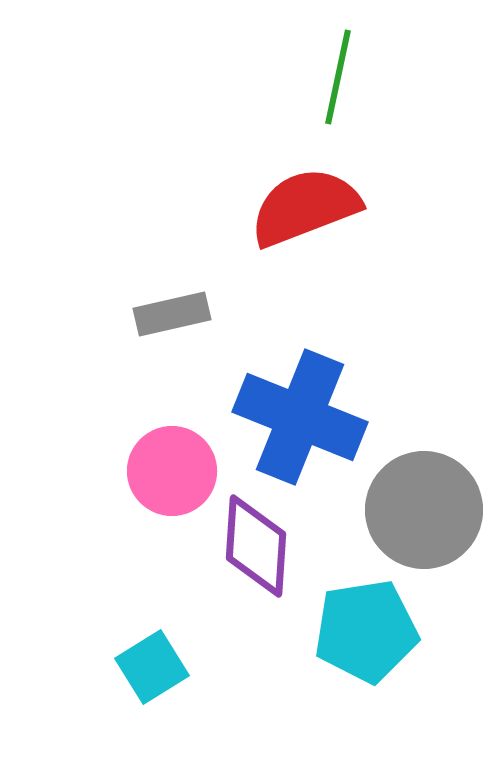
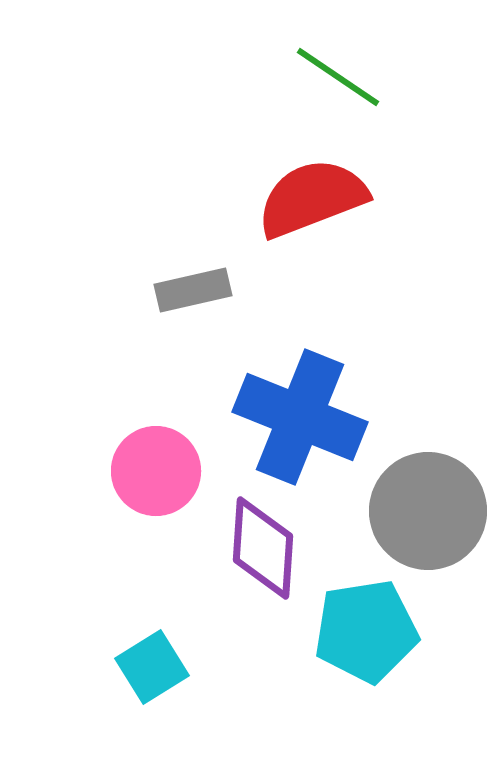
green line: rotated 68 degrees counterclockwise
red semicircle: moved 7 px right, 9 px up
gray rectangle: moved 21 px right, 24 px up
pink circle: moved 16 px left
gray circle: moved 4 px right, 1 px down
purple diamond: moved 7 px right, 2 px down
